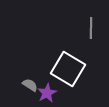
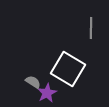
gray semicircle: moved 3 px right, 3 px up
